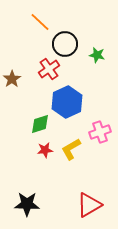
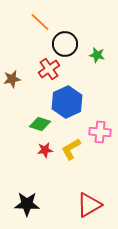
brown star: rotated 24 degrees clockwise
green diamond: rotated 35 degrees clockwise
pink cross: rotated 25 degrees clockwise
